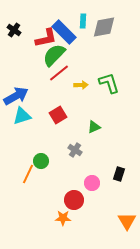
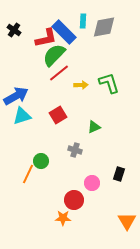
gray cross: rotated 16 degrees counterclockwise
